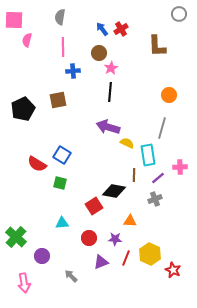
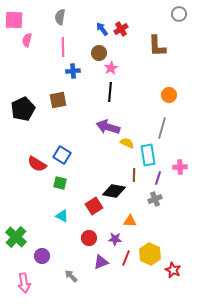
purple line: rotated 32 degrees counterclockwise
cyan triangle: moved 7 px up; rotated 32 degrees clockwise
